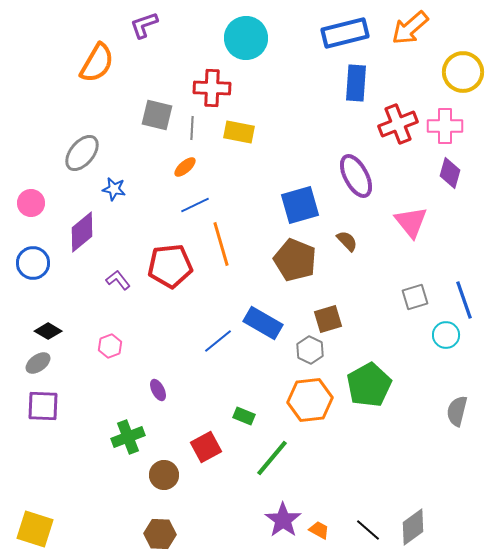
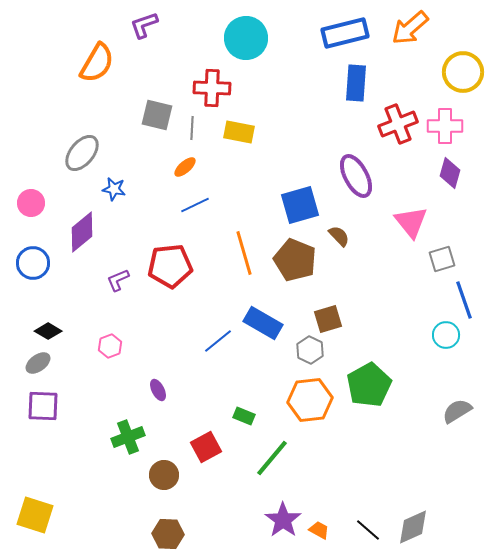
brown semicircle at (347, 241): moved 8 px left, 5 px up
orange line at (221, 244): moved 23 px right, 9 px down
purple L-shape at (118, 280): rotated 75 degrees counterclockwise
gray square at (415, 297): moved 27 px right, 38 px up
gray semicircle at (457, 411): rotated 44 degrees clockwise
gray diamond at (413, 527): rotated 12 degrees clockwise
yellow square at (35, 529): moved 14 px up
brown hexagon at (160, 534): moved 8 px right
